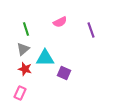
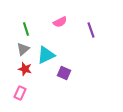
cyan triangle: moved 1 px right, 3 px up; rotated 24 degrees counterclockwise
